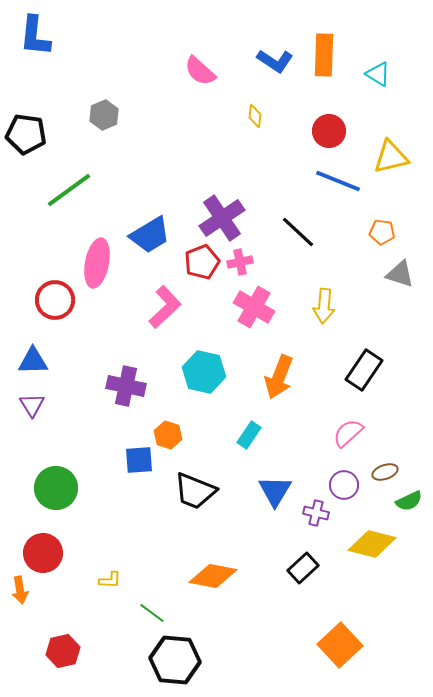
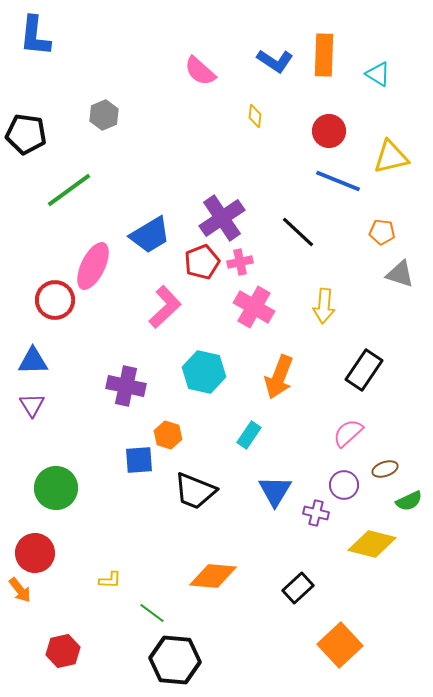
pink ellipse at (97, 263): moved 4 px left, 3 px down; rotated 15 degrees clockwise
brown ellipse at (385, 472): moved 3 px up
red circle at (43, 553): moved 8 px left
black rectangle at (303, 568): moved 5 px left, 20 px down
orange diamond at (213, 576): rotated 6 degrees counterclockwise
orange arrow at (20, 590): rotated 28 degrees counterclockwise
